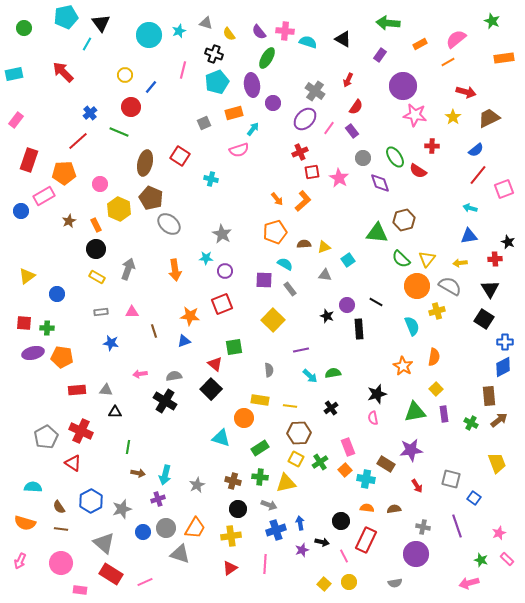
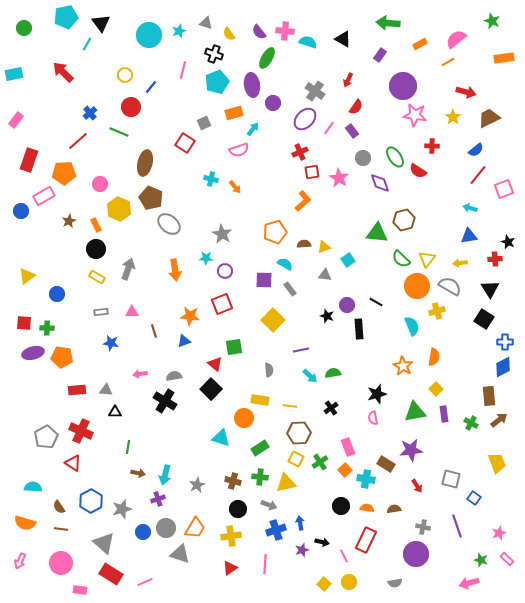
red square at (180, 156): moved 5 px right, 13 px up
orange arrow at (277, 199): moved 42 px left, 12 px up
black circle at (341, 521): moved 15 px up
